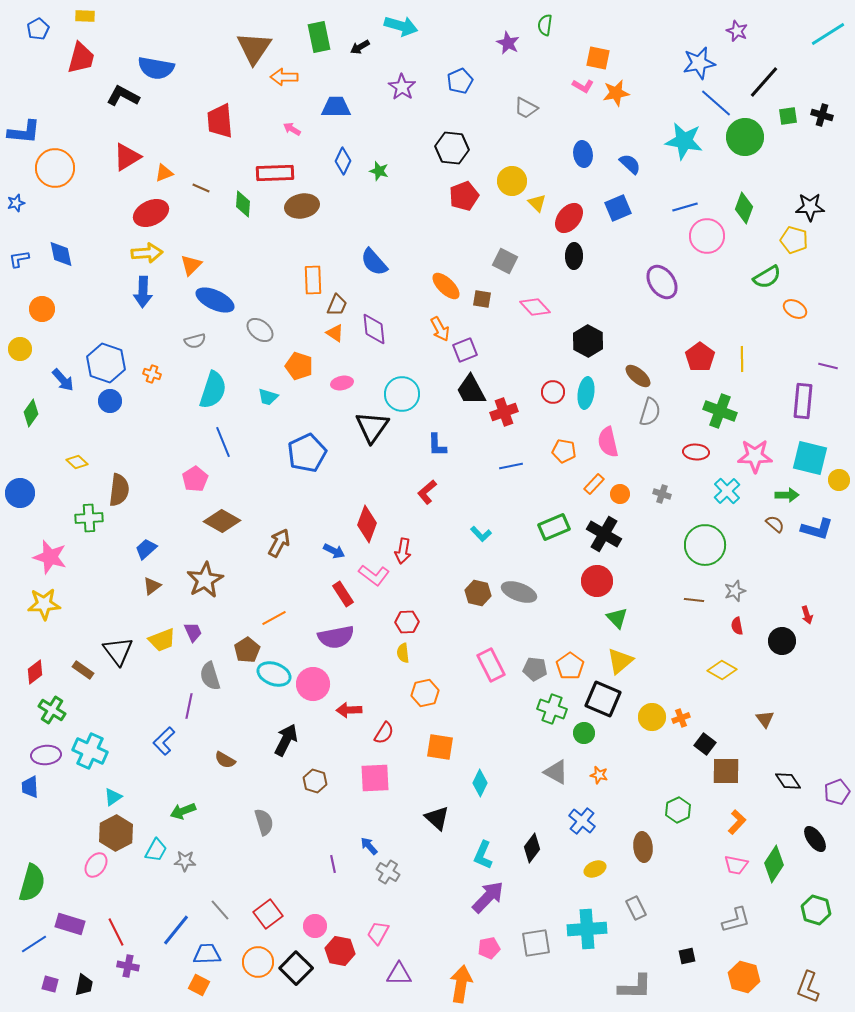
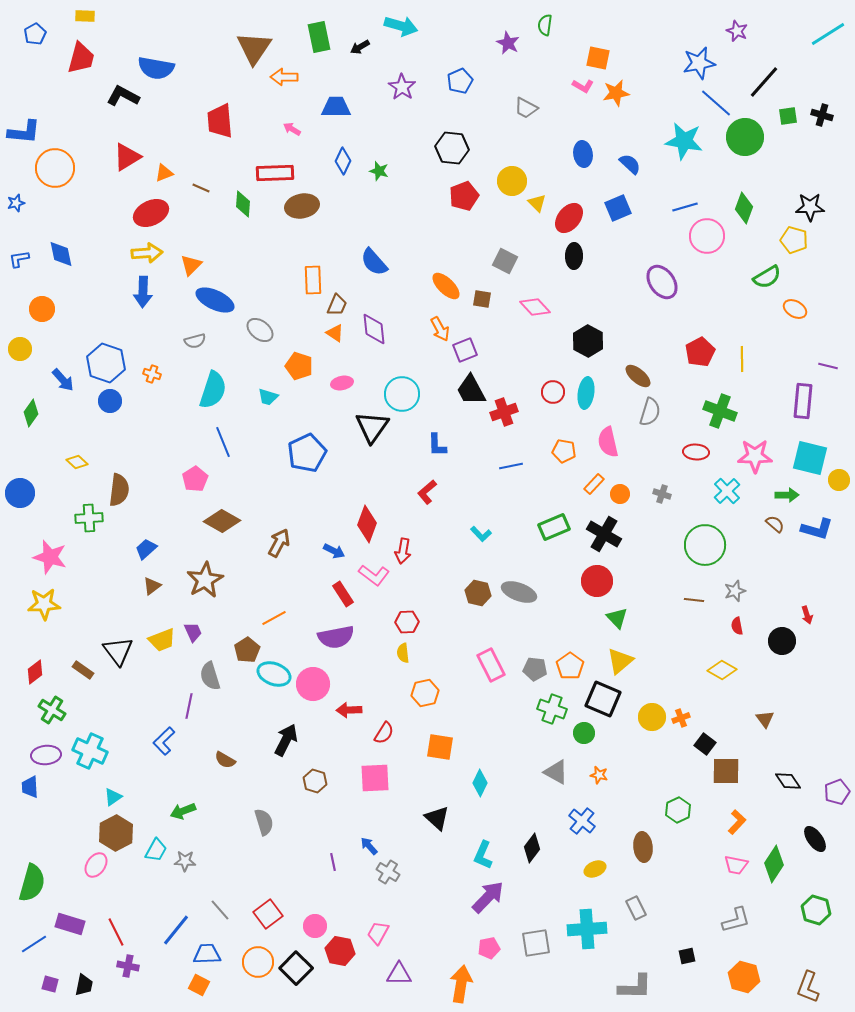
blue pentagon at (38, 29): moved 3 px left, 5 px down
red pentagon at (700, 357): moved 5 px up; rotated 8 degrees clockwise
purple line at (333, 864): moved 2 px up
